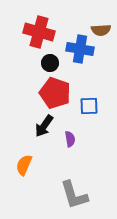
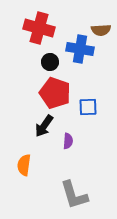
red cross: moved 4 px up
black circle: moved 1 px up
blue square: moved 1 px left, 1 px down
purple semicircle: moved 2 px left, 2 px down; rotated 14 degrees clockwise
orange semicircle: rotated 15 degrees counterclockwise
